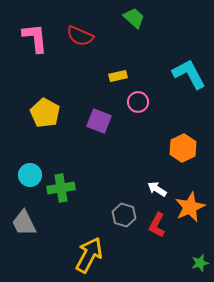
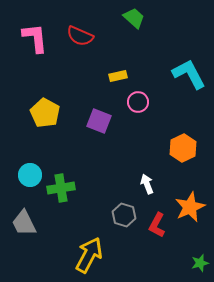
white arrow: moved 10 px left, 5 px up; rotated 36 degrees clockwise
